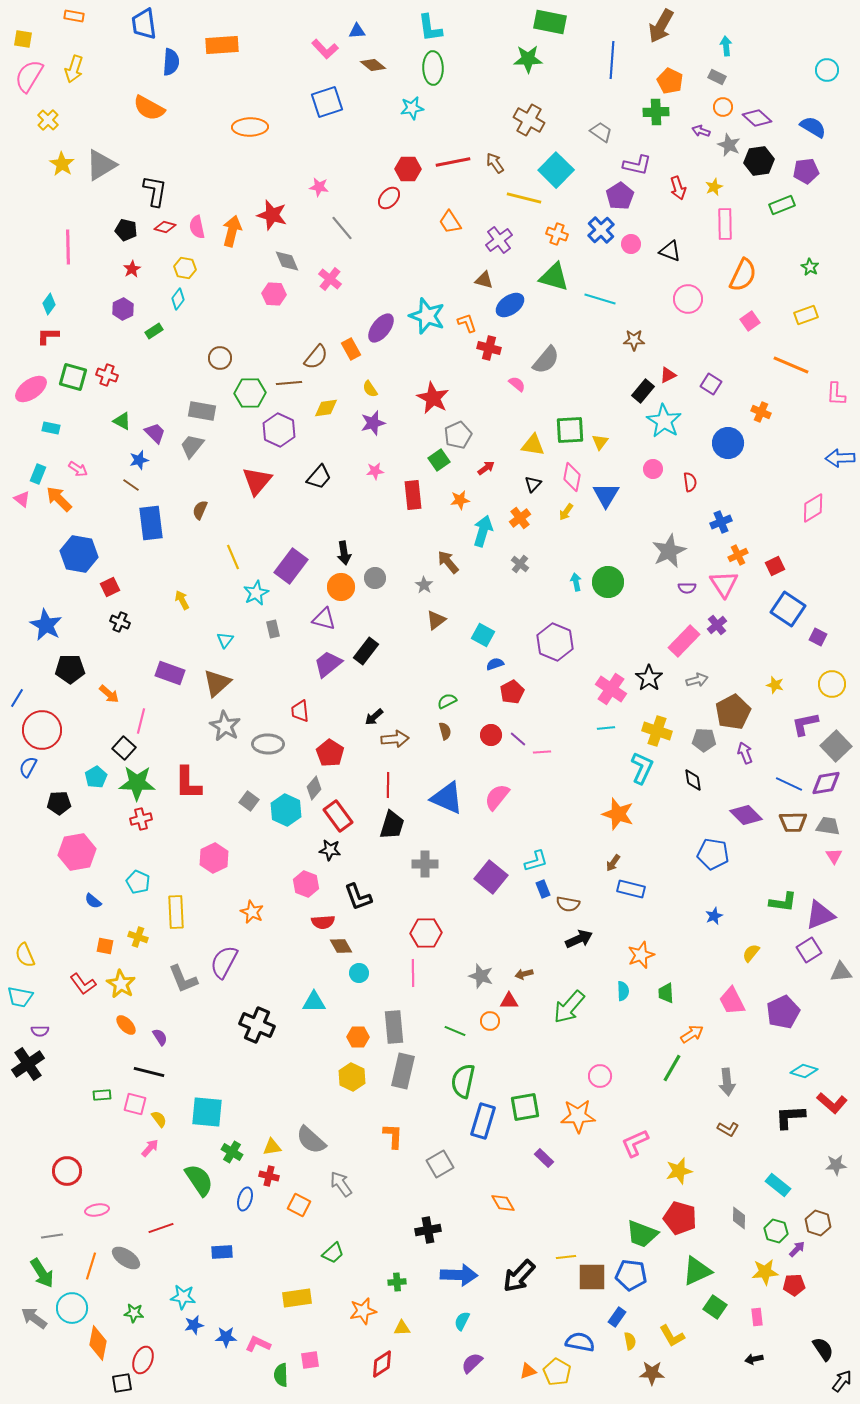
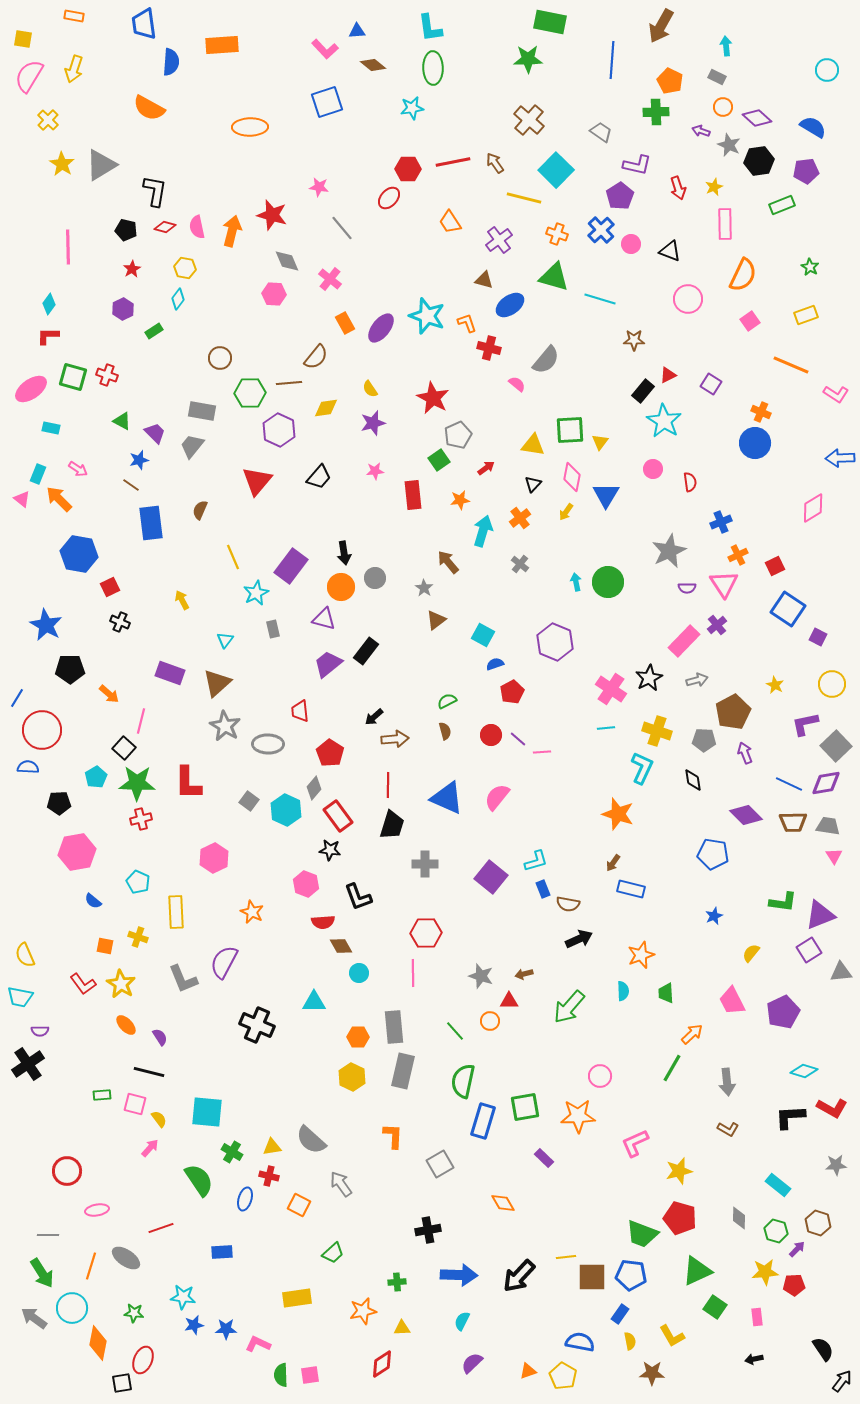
brown cross at (529, 120): rotated 12 degrees clockwise
orange rectangle at (351, 349): moved 6 px left, 26 px up
pink L-shape at (836, 394): rotated 60 degrees counterclockwise
blue circle at (728, 443): moved 27 px right
gray star at (424, 585): moved 3 px down
black star at (649, 678): rotated 8 degrees clockwise
yellow star at (775, 685): rotated 12 degrees clockwise
blue semicircle at (28, 767): rotated 65 degrees clockwise
green line at (455, 1031): rotated 25 degrees clockwise
orange arrow at (692, 1034): rotated 10 degrees counterclockwise
red L-shape at (832, 1103): moved 5 px down; rotated 12 degrees counterclockwise
gray line at (52, 1236): moved 4 px left, 1 px up; rotated 10 degrees clockwise
blue rectangle at (617, 1317): moved 3 px right, 3 px up
blue star at (226, 1337): moved 8 px up
pink square at (310, 1360): moved 15 px down
yellow pentagon at (557, 1372): moved 6 px right, 4 px down
